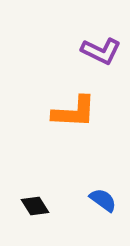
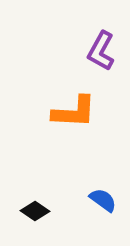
purple L-shape: rotated 93 degrees clockwise
black diamond: moved 5 px down; rotated 24 degrees counterclockwise
